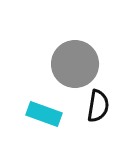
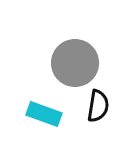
gray circle: moved 1 px up
